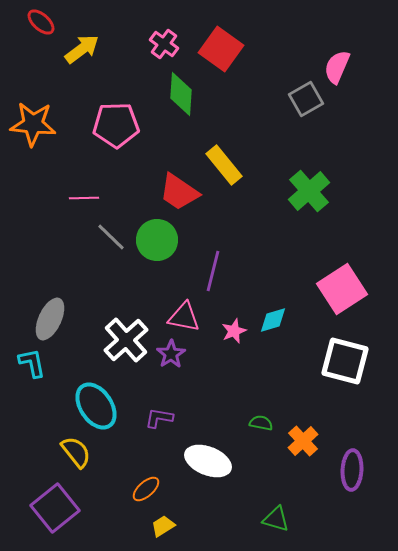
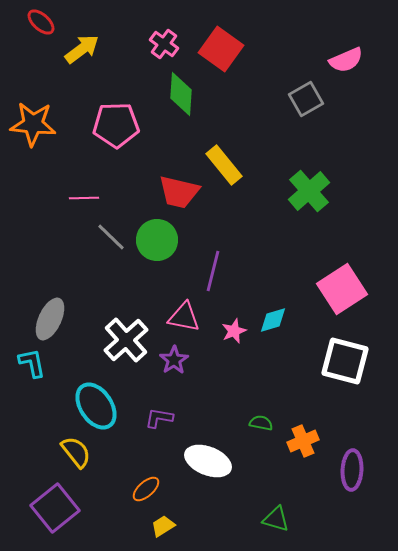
pink semicircle: moved 9 px right, 7 px up; rotated 136 degrees counterclockwise
red trapezoid: rotated 21 degrees counterclockwise
purple star: moved 3 px right, 6 px down
orange cross: rotated 20 degrees clockwise
